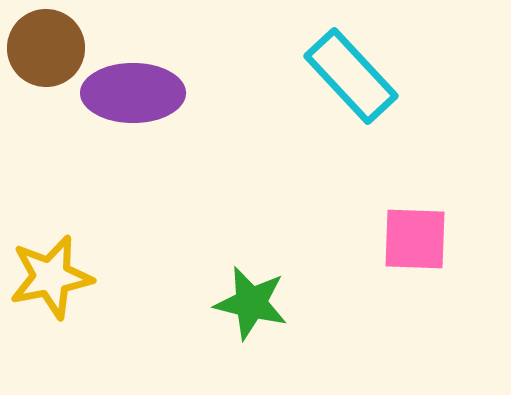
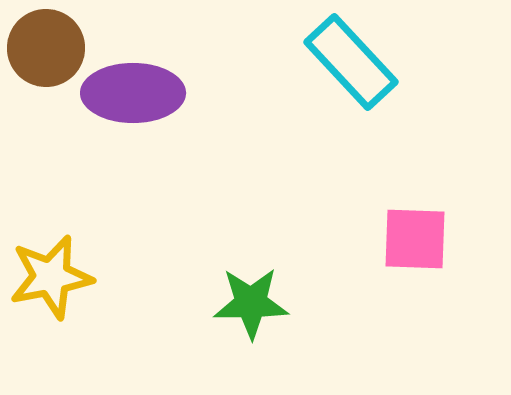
cyan rectangle: moved 14 px up
green star: rotated 14 degrees counterclockwise
